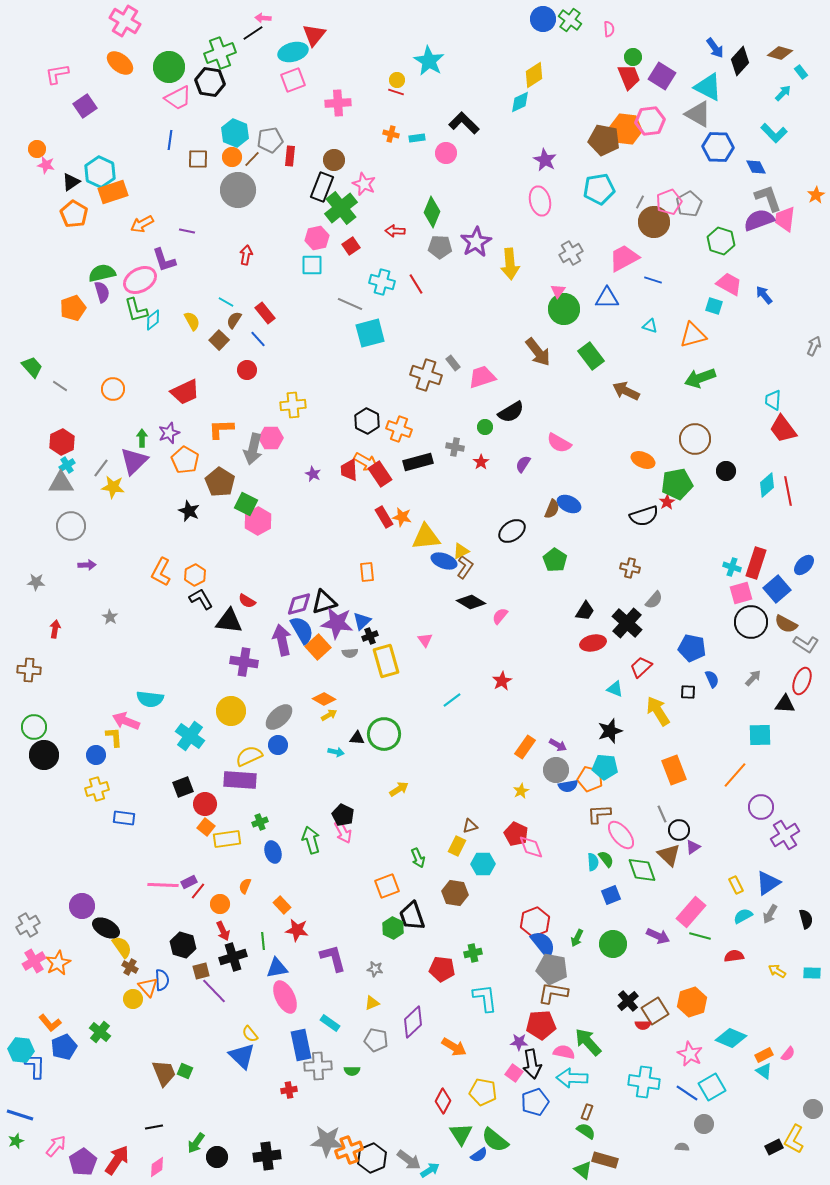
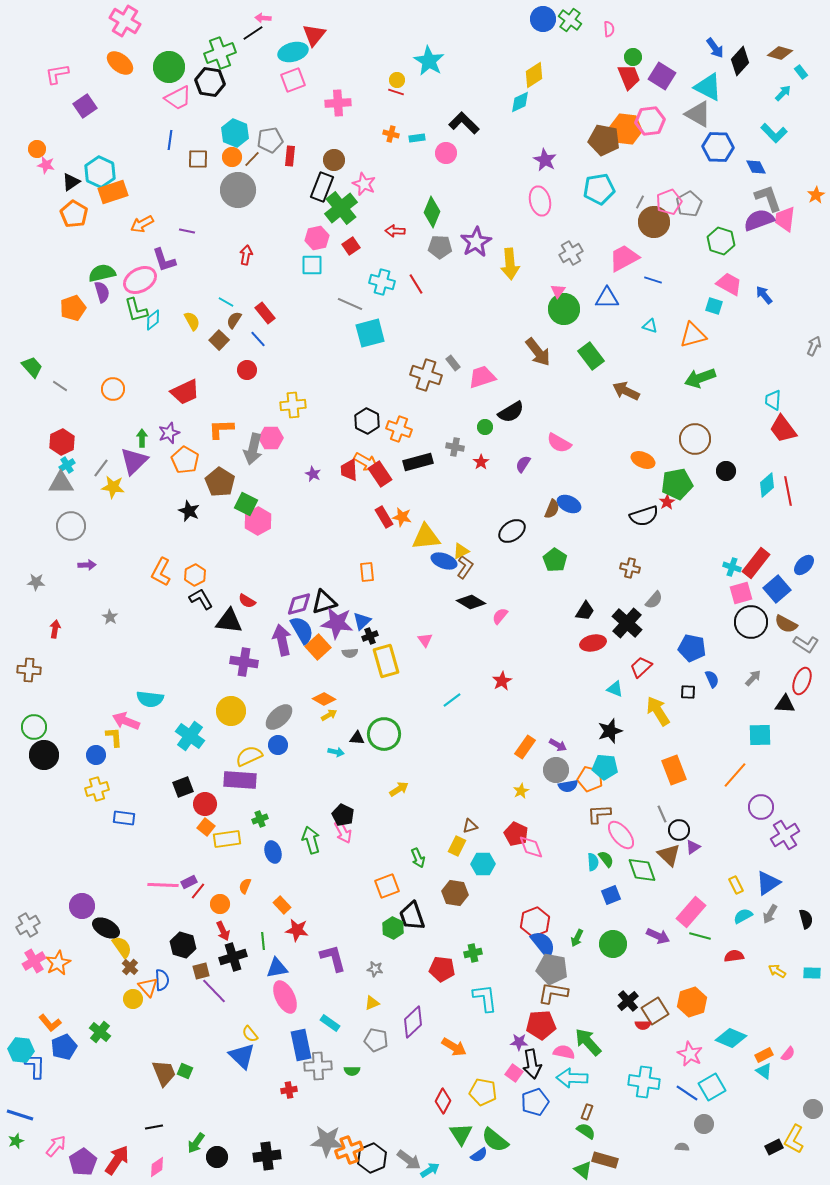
red rectangle at (756, 563): rotated 20 degrees clockwise
green cross at (260, 822): moved 3 px up
brown cross at (130, 967): rotated 14 degrees clockwise
